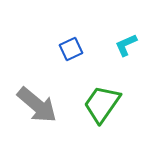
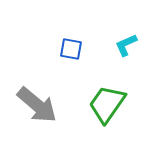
blue square: rotated 35 degrees clockwise
green trapezoid: moved 5 px right
